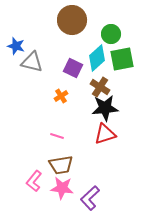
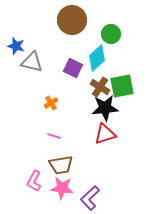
green square: moved 27 px down
orange cross: moved 10 px left, 7 px down
pink line: moved 3 px left
pink L-shape: rotated 10 degrees counterclockwise
